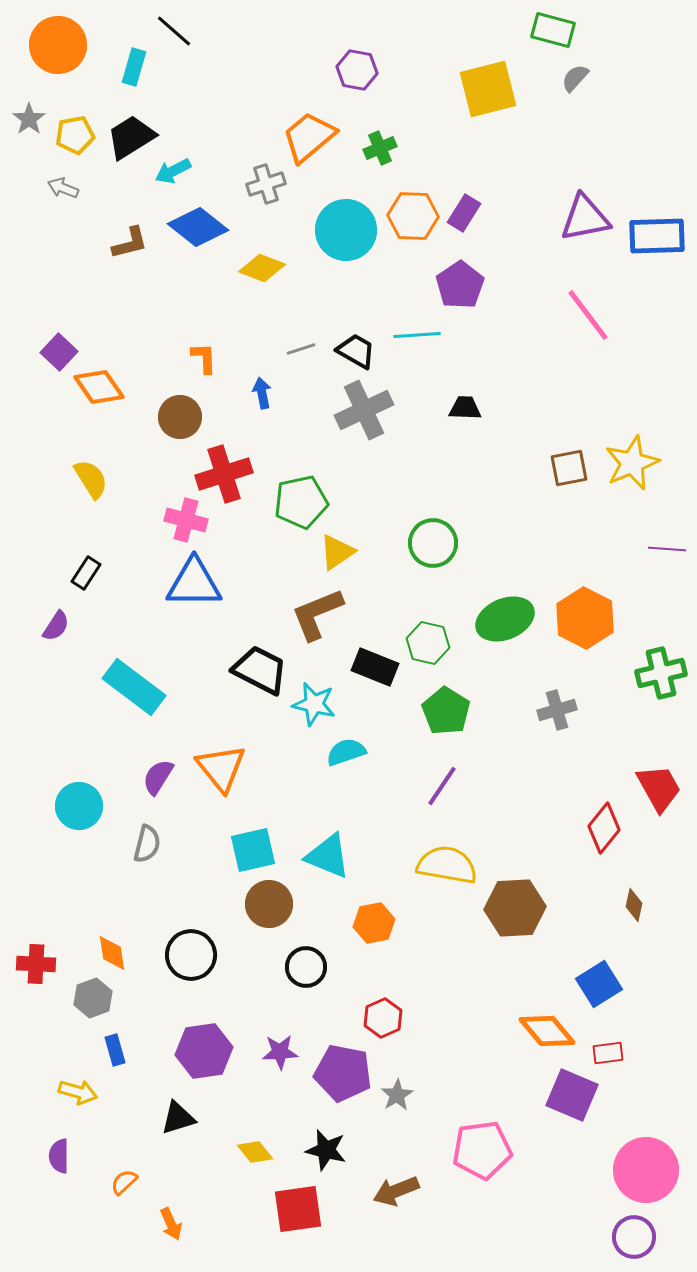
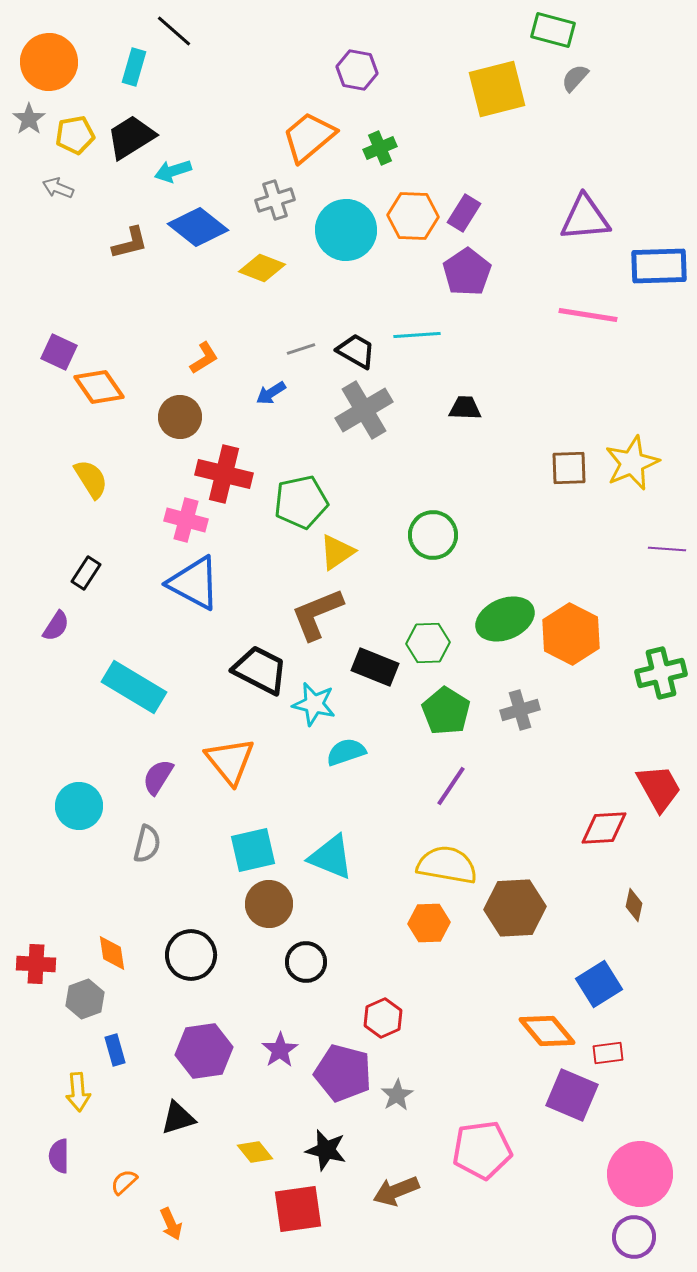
orange circle at (58, 45): moved 9 px left, 17 px down
yellow square at (488, 89): moved 9 px right
cyan arrow at (173, 171): rotated 9 degrees clockwise
gray cross at (266, 184): moved 9 px right, 16 px down
gray arrow at (63, 188): moved 5 px left
purple triangle at (585, 218): rotated 6 degrees clockwise
blue rectangle at (657, 236): moved 2 px right, 30 px down
purple pentagon at (460, 285): moved 7 px right, 13 px up
pink line at (588, 315): rotated 44 degrees counterclockwise
purple square at (59, 352): rotated 18 degrees counterclockwise
orange L-shape at (204, 358): rotated 60 degrees clockwise
blue arrow at (262, 393): moved 9 px right; rotated 112 degrees counterclockwise
gray cross at (364, 410): rotated 6 degrees counterclockwise
brown square at (569, 468): rotated 9 degrees clockwise
red cross at (224, 474): rotated 32 degrees clockwise
green circle at (433, 543): moved 8 px up
blue triangle at (194, 583): rotated 28 degrees clockwise
orange hexagon at (585, 618): moved 14 px left, 16 px down
green hexagon at (428, 643): rotated 15 degrees counterclockwise
cyan rectangle at (134, 687): rotated 6 degrees counterclockwise
gray cross at (557, 710): moved 37 px left
orange triangle at (221, 768): moved 9 px right, 7 px up
purple line at (442, 786): moved 9 px right
red diamond at (604, 828): rotated 48 degrees clockwise
cyan triangle at (328, 856): moved 3 px right, 1 px down
orange hexagon at (374, 923): moved 55 px right; rotated 9 degrees clockwise
black circle at (306, 967): moved 5 px up
gray hexagon at (93, 998): moved 8 px left, 1 px down
purple star at (280, 1052): moved 2 px up; rotated 30 degrees counterclockwise
purple pentagon at (343, 1073): rotated 4 degrees clockwise
yellow arrow at (78, 1092): rotated 69 degrees clockwise
pink circle at (646, 1170): moved 6 px left, 4 px down
